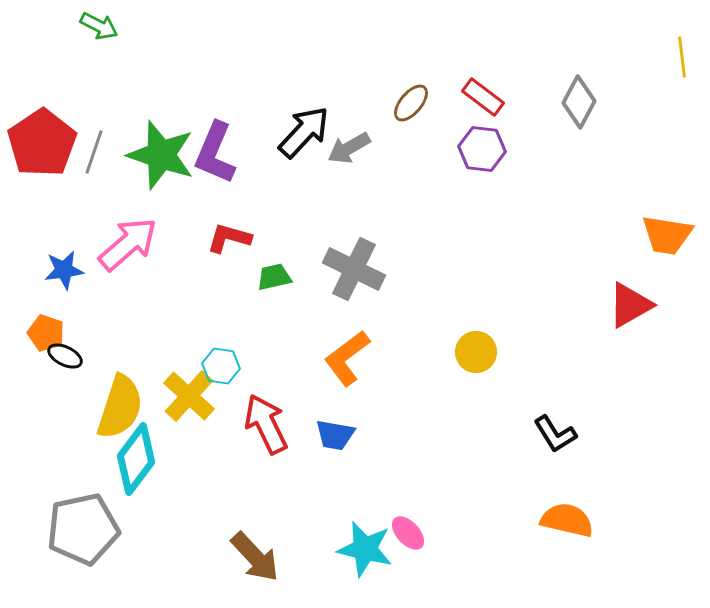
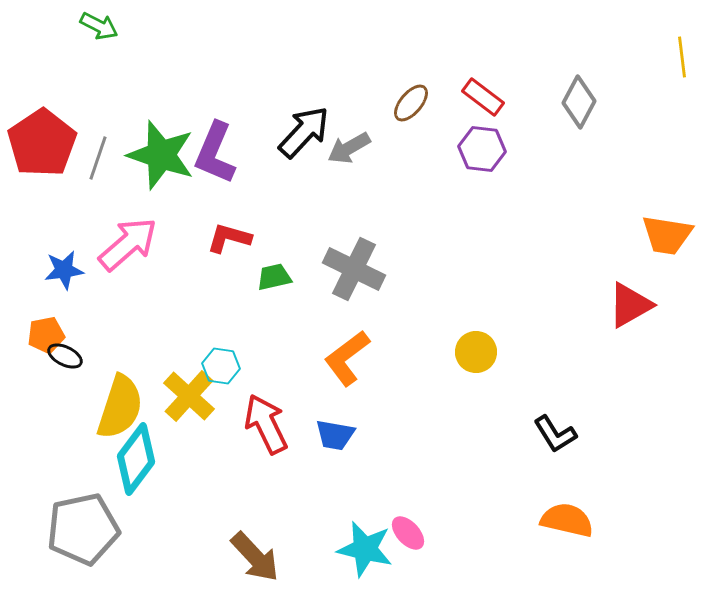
gray line: moved 4 px right, 6 px down
orange pentagon: moved 2 px down; rotated 30 degrees counterclockwise
